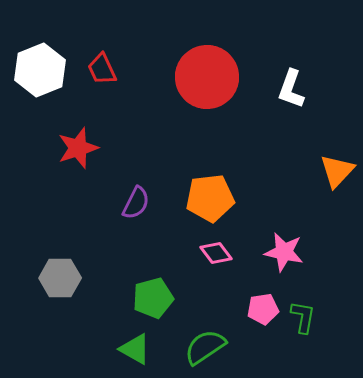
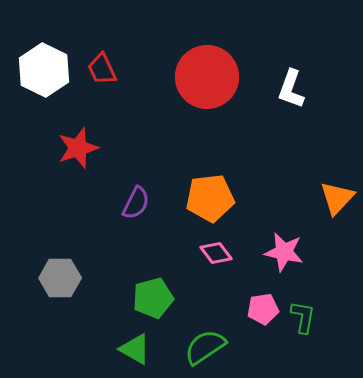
white hexagon: moved 4 px right; rotated 12 degrees counterclockwise
orange triangle: moved 27 px down
